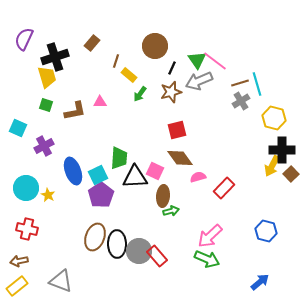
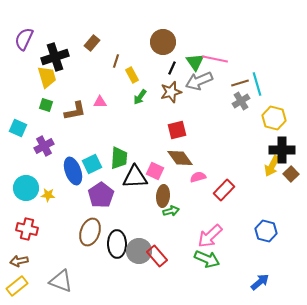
brown circle at (155, 46): moved 8 px right, 4 px up
green triangle at (197, 60): moved 2 px left, 2 px down
pink line at (215, 61): moved 2 px up; rotated 25 degrees counterclockwise
yellow rectangle at (129, 75): moved 3 px right; rotated 21 degrees clockwise
green arrow at (140, 94): moved 3 px down
cyan square at (98, 175): moved 6 px left, 11 px up
red rectangle at (224, 188): moved 2 px down
yellow star at (48, 195): rotated 24 degrees counterclockwise
brown ellipse at (95, 237): moved 5 px left, 5 px up
